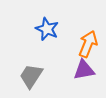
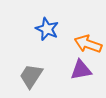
orange arrow: rotated 92 degrees counterclockwise
purple triangle: moved 3 px left
